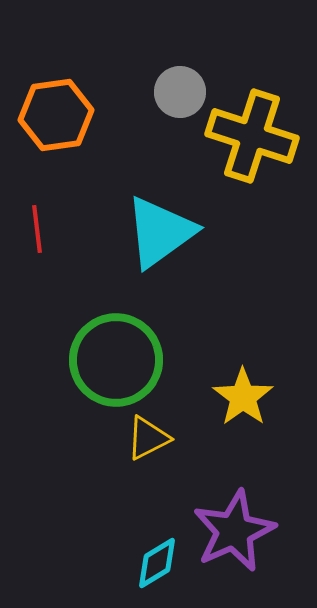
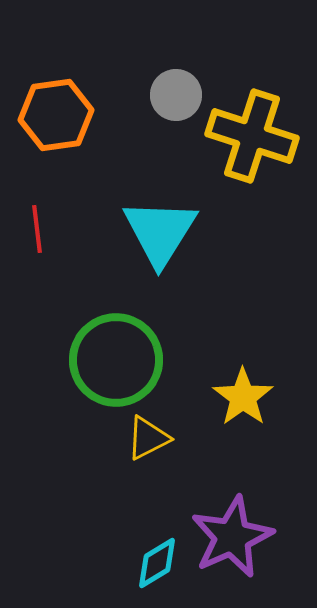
gray circle: moved 4 px left, 3 px down
cyan triangle: rotated 22 degrees counterclockwise
purple star: moved 2 px left, 6 px down
